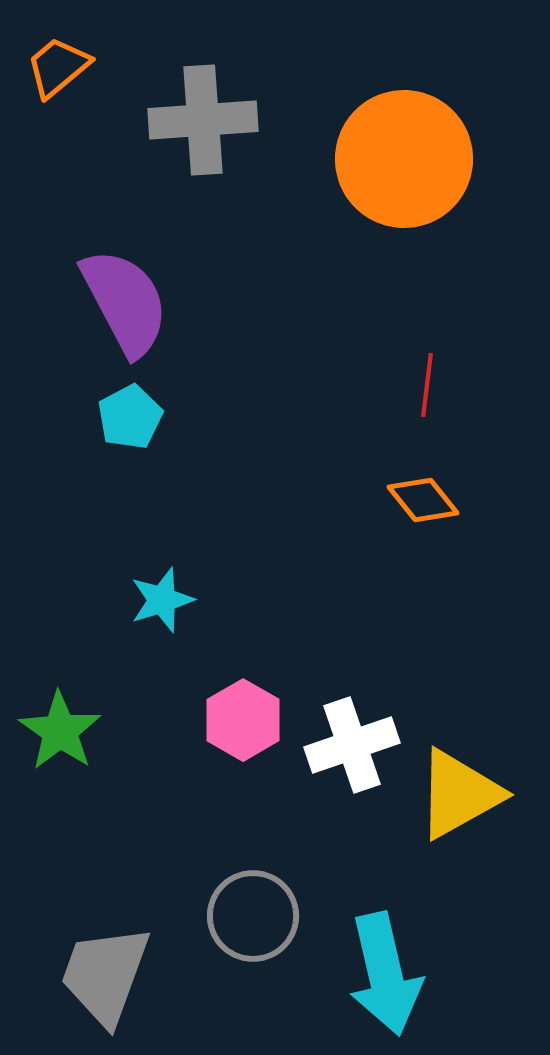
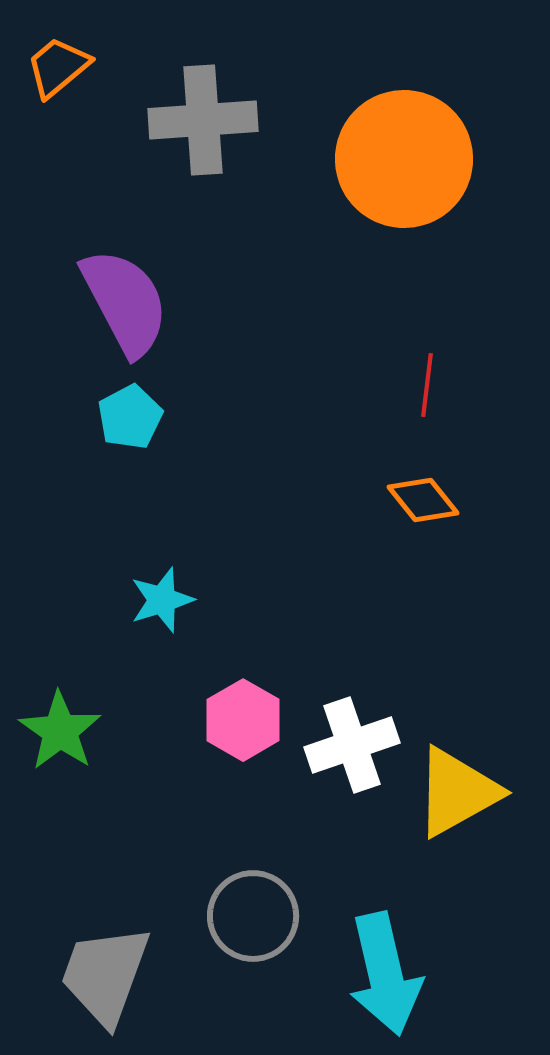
yellow triangle: moved 2 px left, 2 px up
